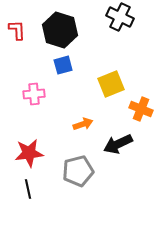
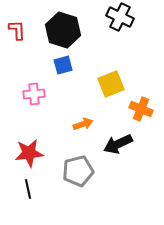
black hexagon: moved 3 px right
